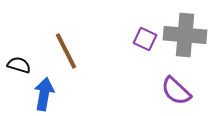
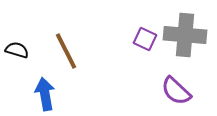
black semicircle: moved 2 px left, 15 px up
blue arrow: moved 1 px right; rotated 20 degrees counterclockwise
